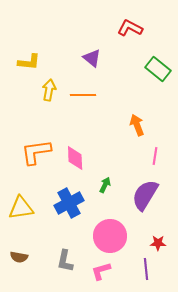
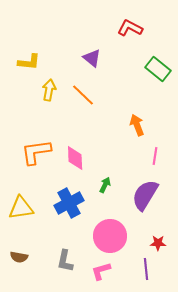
orange line: rotated 45 degrees clockwise
